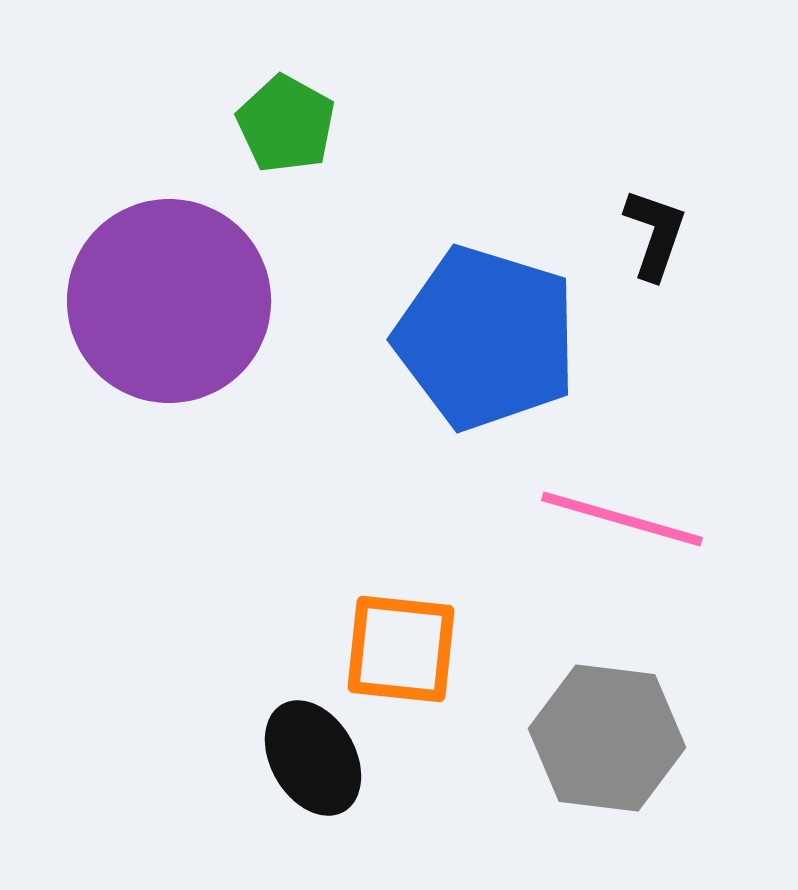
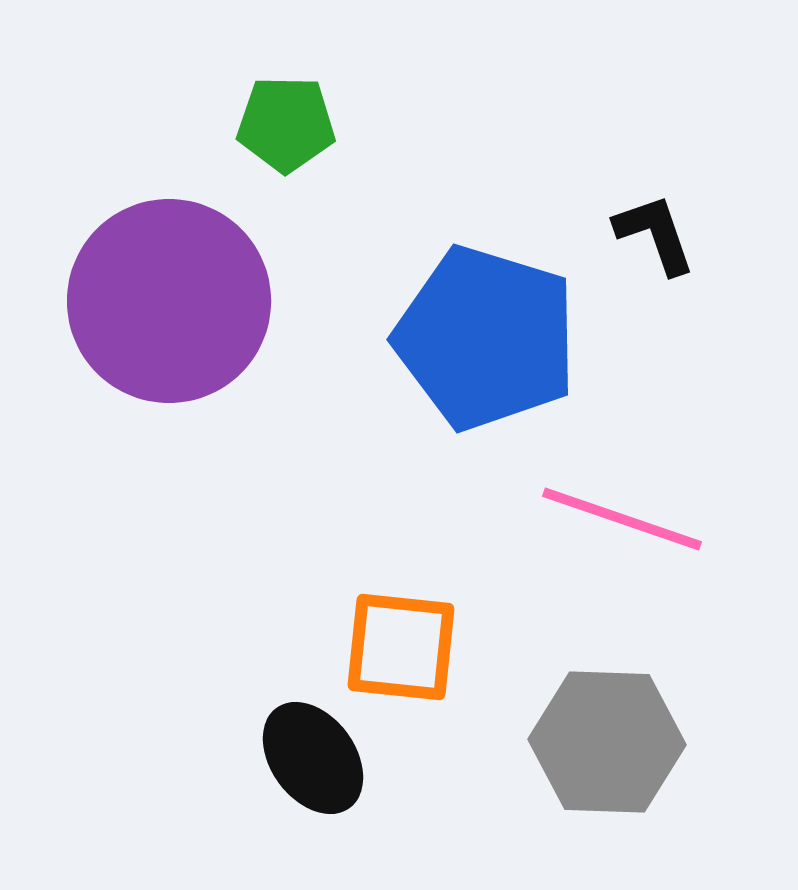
green pentagon: rotated 28 degrees counterclockwise
black L-shape: rotated 38 degrees counterclockwise
pink line: rotated 3 degrees clockwise
orange square: moved 2 px up
gray hexagon: moved 4 px down; rotated 5 degrees counterclockwise
black ellipse: rotated 6 degrees counterclockwise
